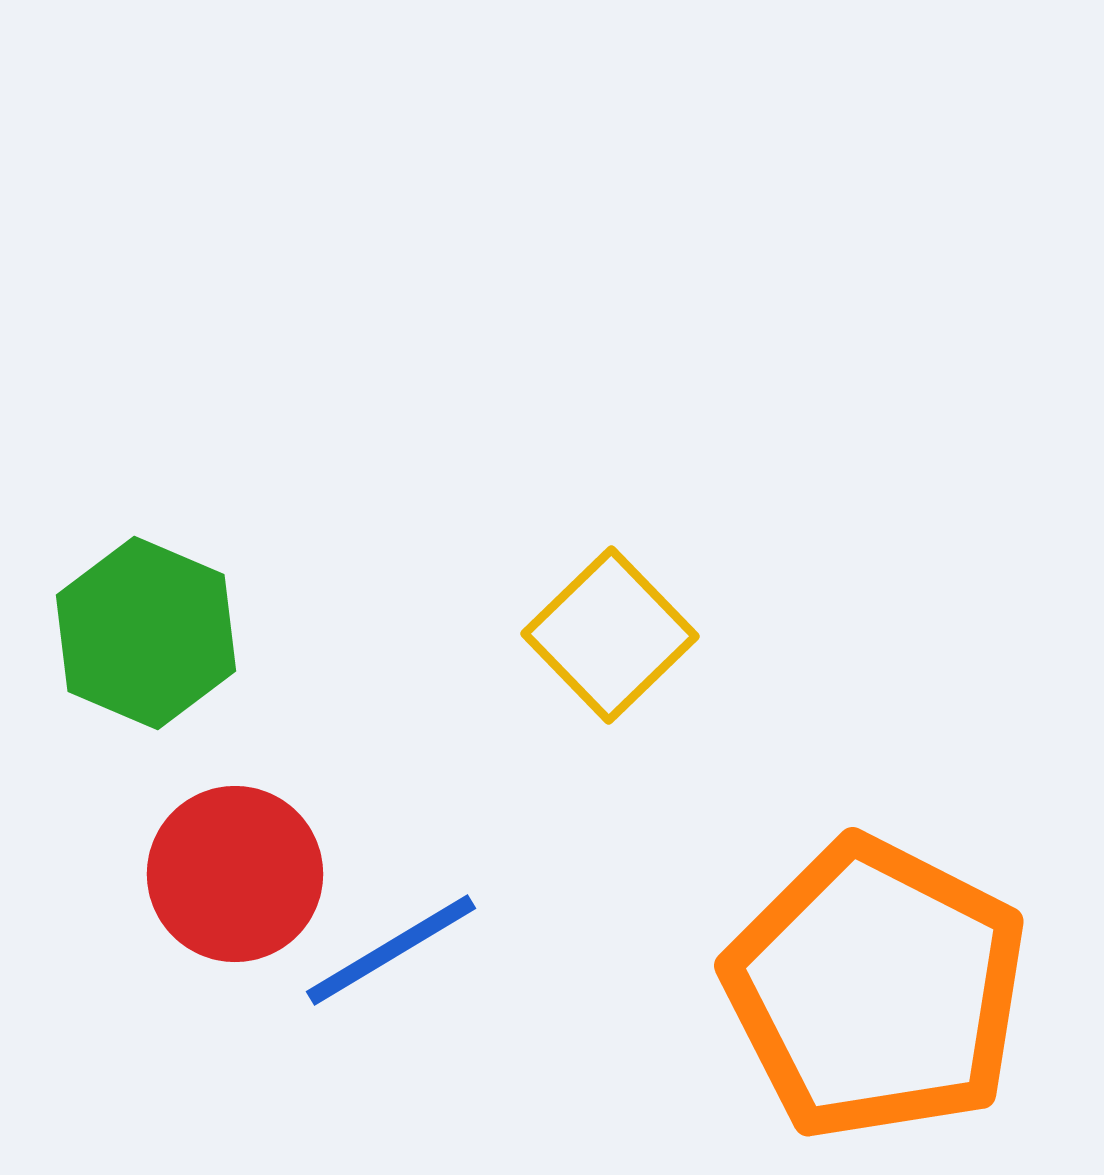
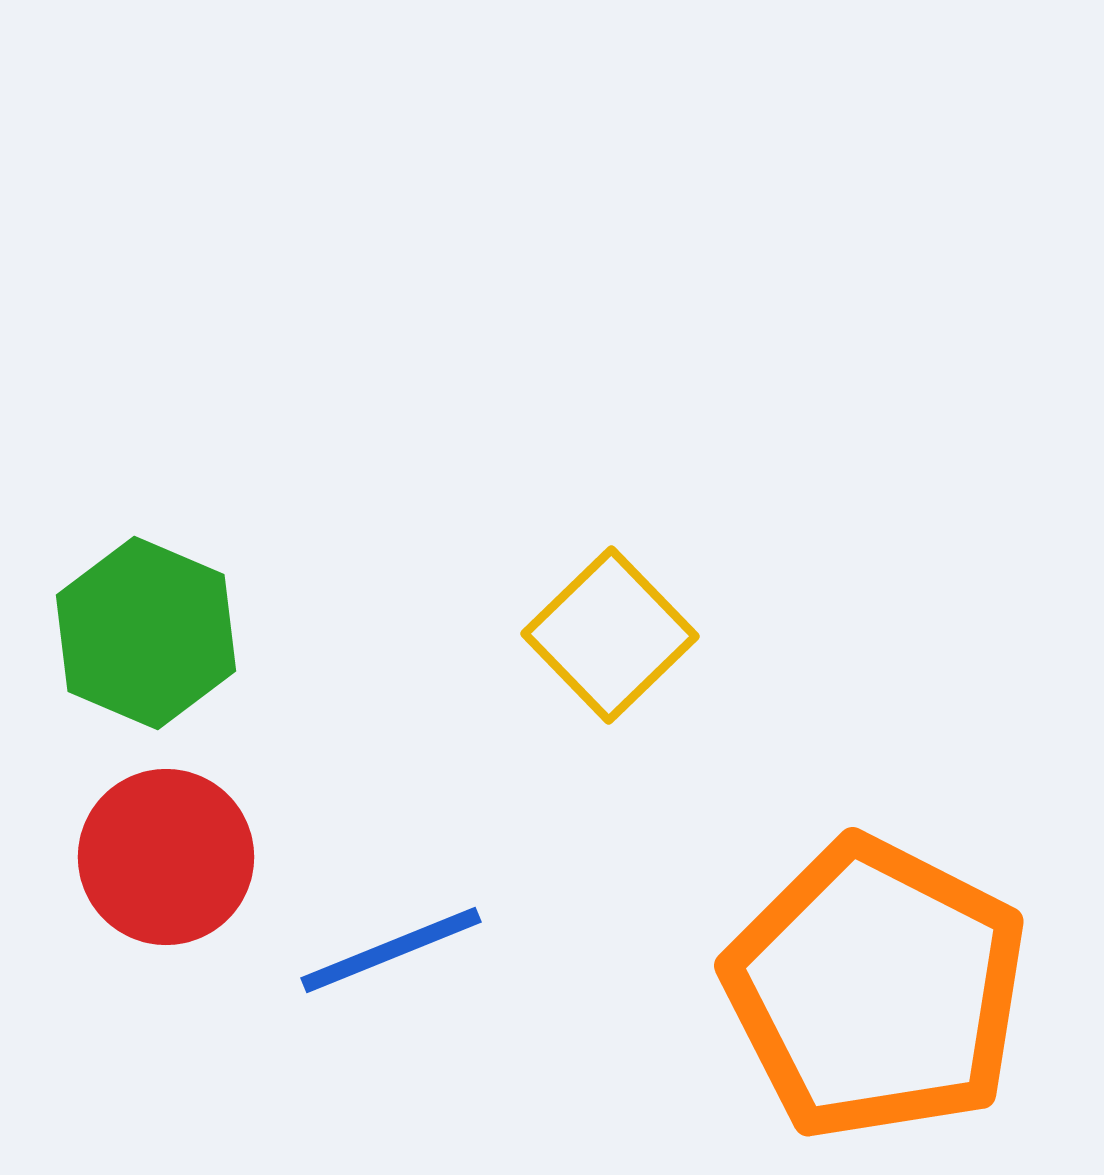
red circle: moved 69 px left, 17 px up
blue line: rotated 9 degrees clockwise
